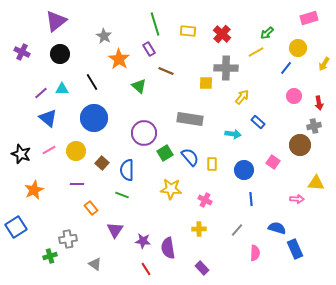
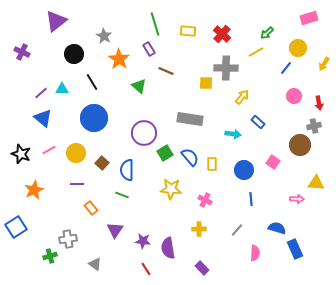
black circle at (60, 54): moved 14 px right
blue triangle at (48, 118): moved 5 px left
yellow circle at (76, 151): moved 2 px down
